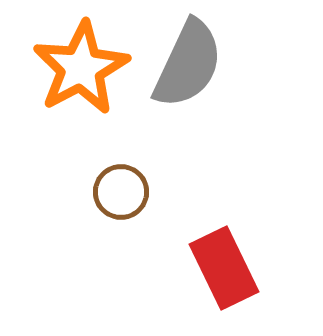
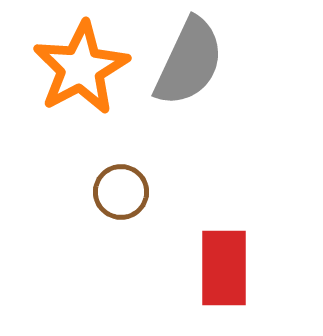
gray semicircle: moved 1 px right, 2 px up
red rectangle: rotated 26 degrees clockwise
